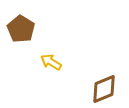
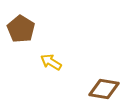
brown diamond: rotated 32 degrees clockwise
